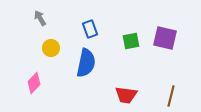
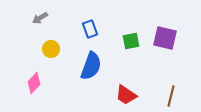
gray arrow: rotated 91 degrees counterclockwise
yellow circle: moved 1 px down
blue semicircle: moved 5 px right, 3 px down; rotated 8 degrees clockwise
red trapezoid: rotated 25 degrees clockwise
